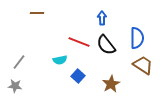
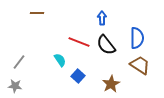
cyan semicircle: rotated 112 degrees counterclockwise
brown trapezoid: moved 3 px left
